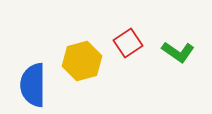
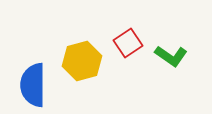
green L-shape: moved 7 px left, 4 px down
